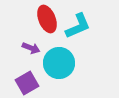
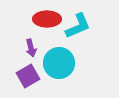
red ellipse: rotated 68 degrees counterclockwise
purple arrow: rotated 54 degrees clockwise
purple square: moved 1 px right, 7 px up
